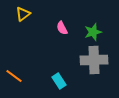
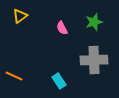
yellow triangle: moved 3 px left, 2 px down
green star: moved 1 px right, 10 px up
orange line: rotated 12 degrees counterclockwise
